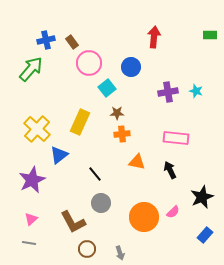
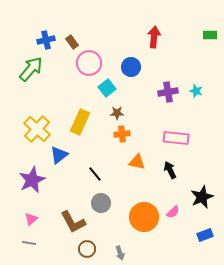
blue rectangle: rotated 28 degrees clockwise
